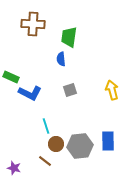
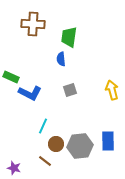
cyan line: moved 3 px left; rotated 42 degrees clockwise
